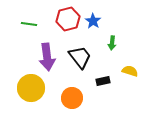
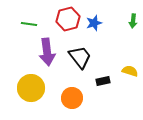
blue star: moved 1 px right, 2 px down; rotated 21 degrees clockwise
green arrow: moved 21 px right, 22 px up
purple arrow: moved 5 px up
